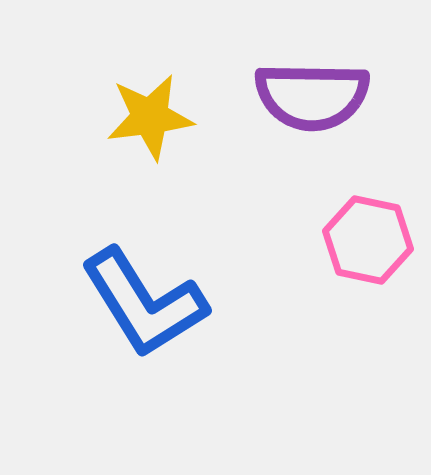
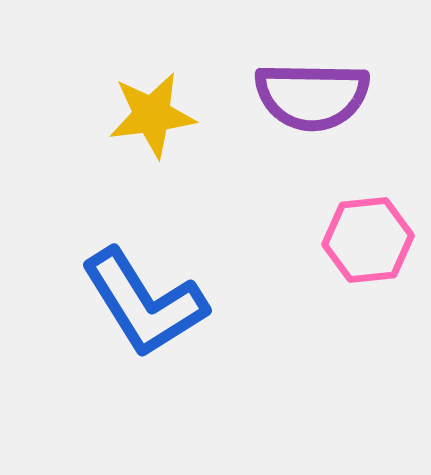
yellow star: moved 2 px right, 2 px up
pink hexagon: rotated 18 degrees counterclockwise
